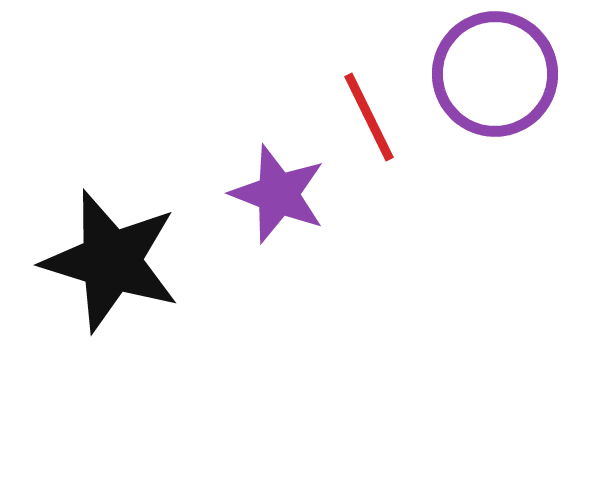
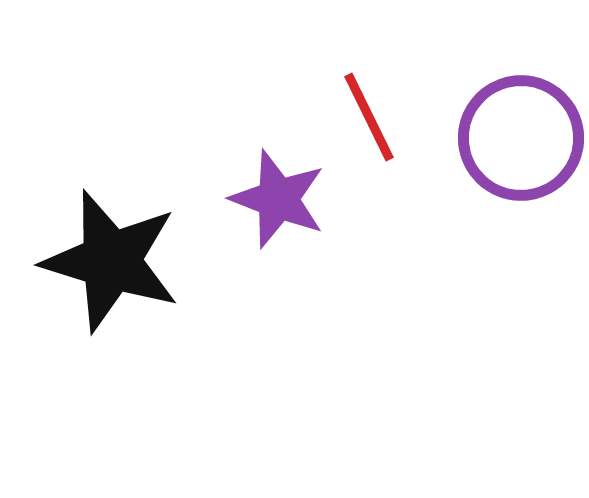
purple circle: moved 26 px right, 64 px down
purple star: moved 5 px down
